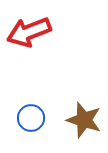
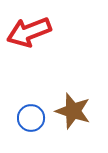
brown star: moved 11 px left, 9 px up
